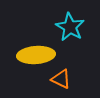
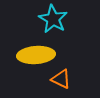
cyan star: moved 17 px left, 8 px up
